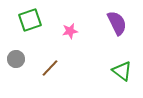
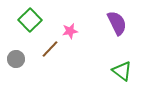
green square: rotated 25 degrees counterclockwise
brown line: moved 19 px up
